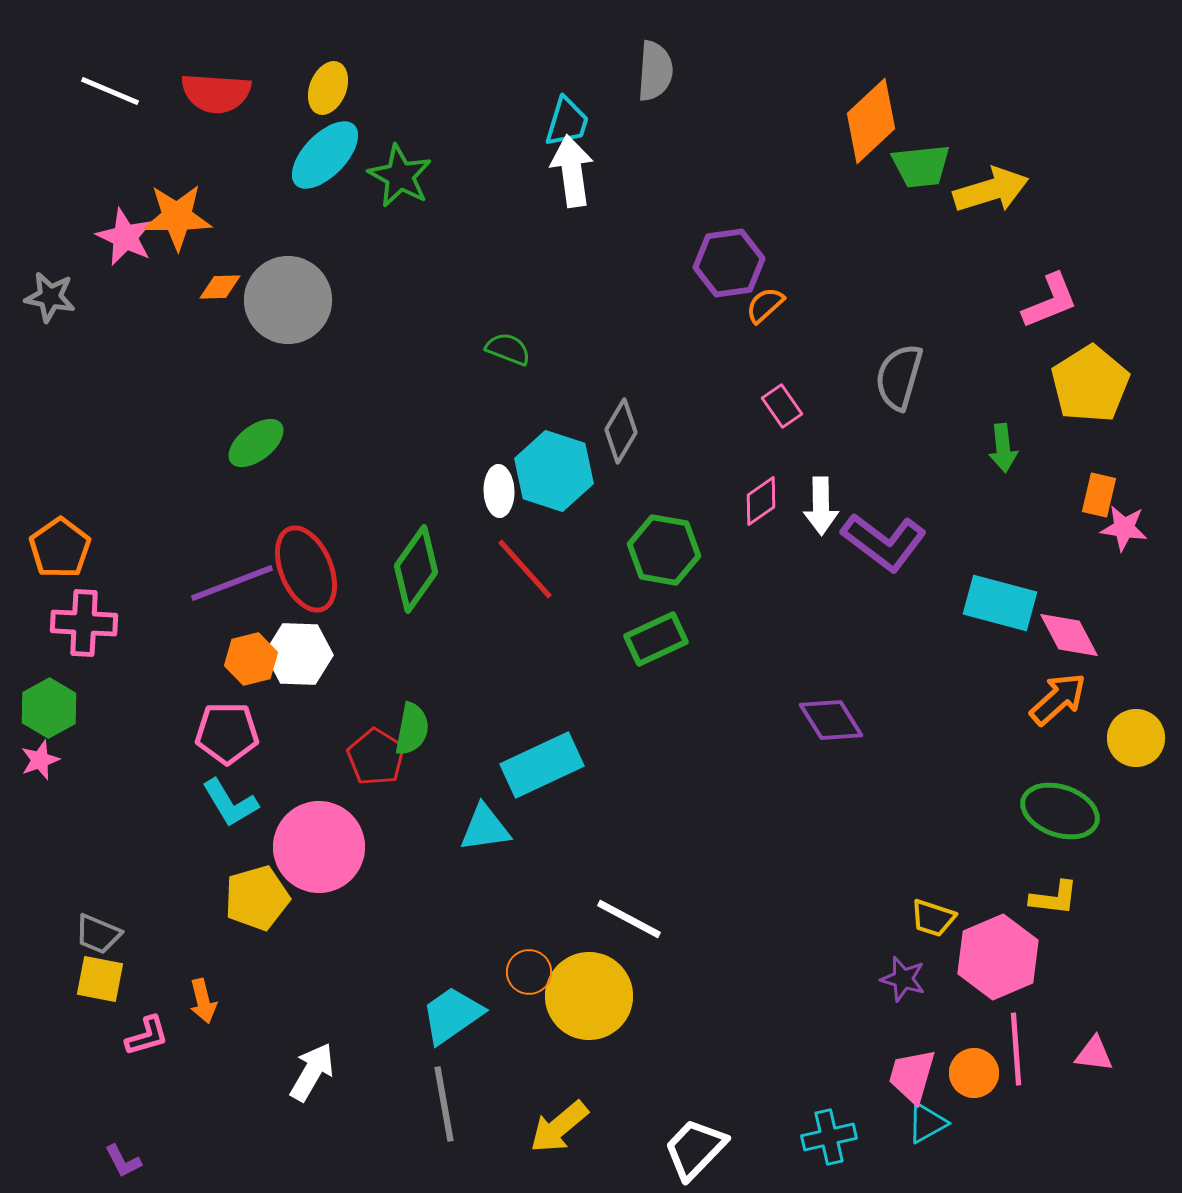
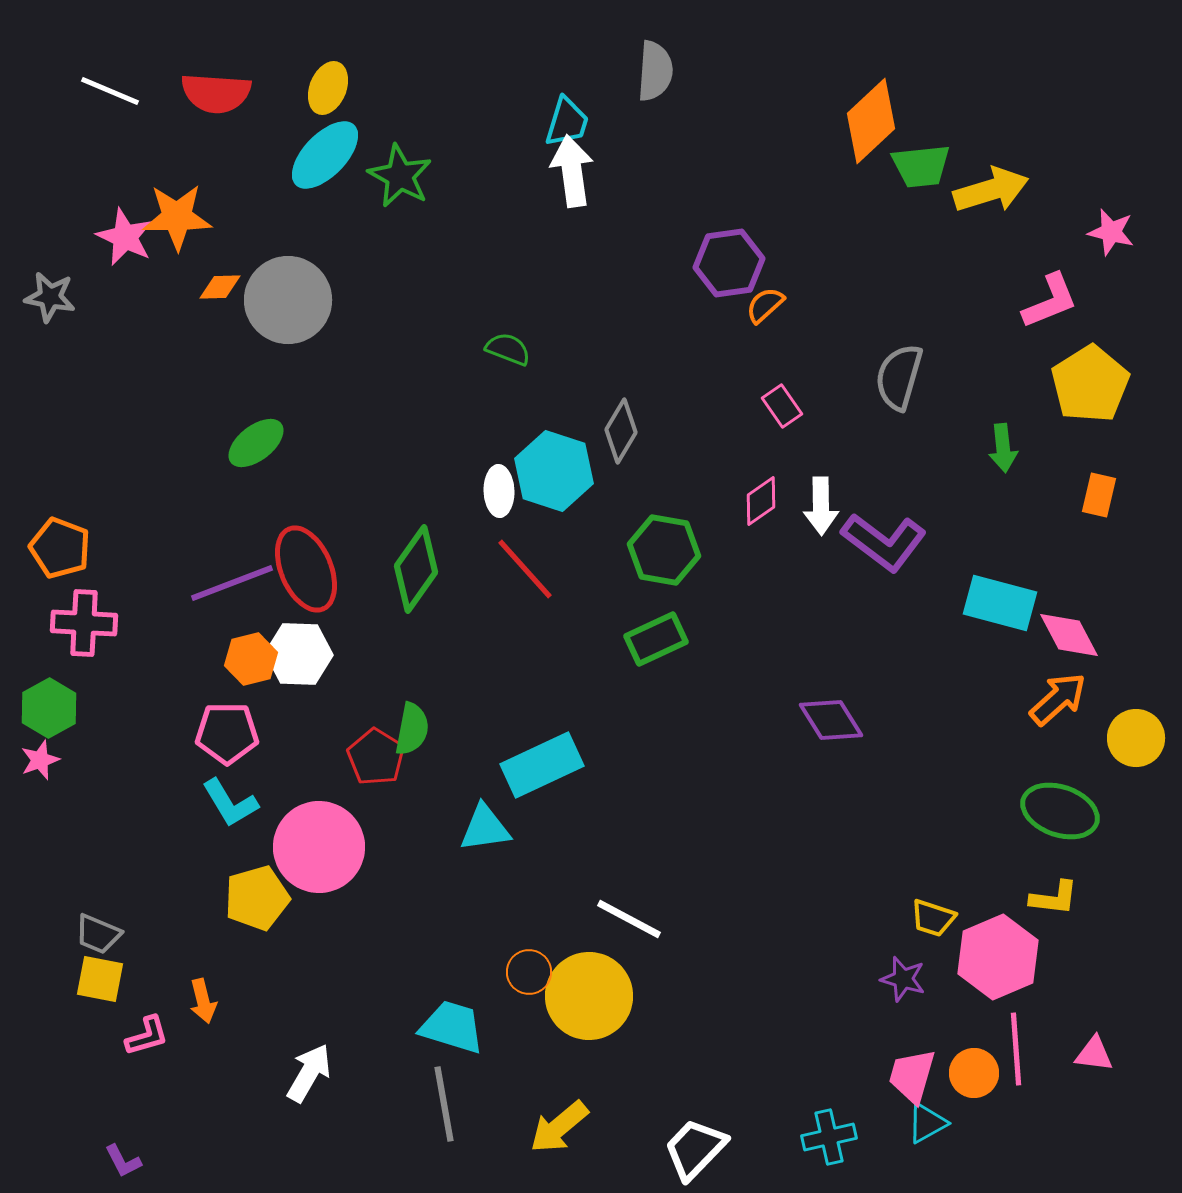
pink star at (1124, 528): moved 13 px left, 296 px up; rotated 6 degrees clockwise
orange pentagon at (60, 548): rotated 16 degrees counterclockwise
cyan trapezoid at (452, 1015): moved 12 px down; rotated 52 degrees clockwise
white arrow at (312, 1072): moved 3 px left, 1 px down
